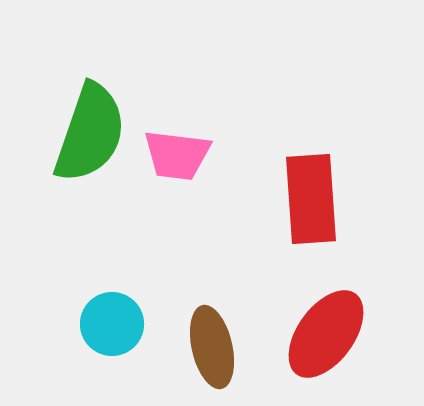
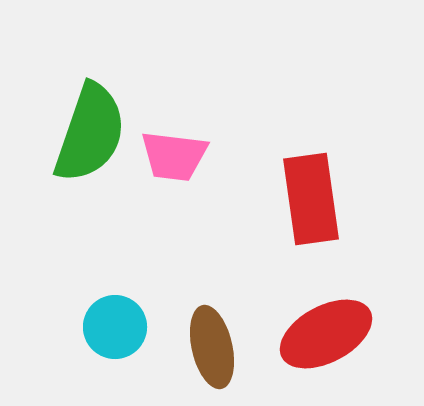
pink trapezoid: moved 3 px left, 1 px down
red rectangle: rotated 4 degrees counterclockwise
cyan circle: moved 3 px right, 3 px down
red ellipse: rotated 26 degrees clockwise
